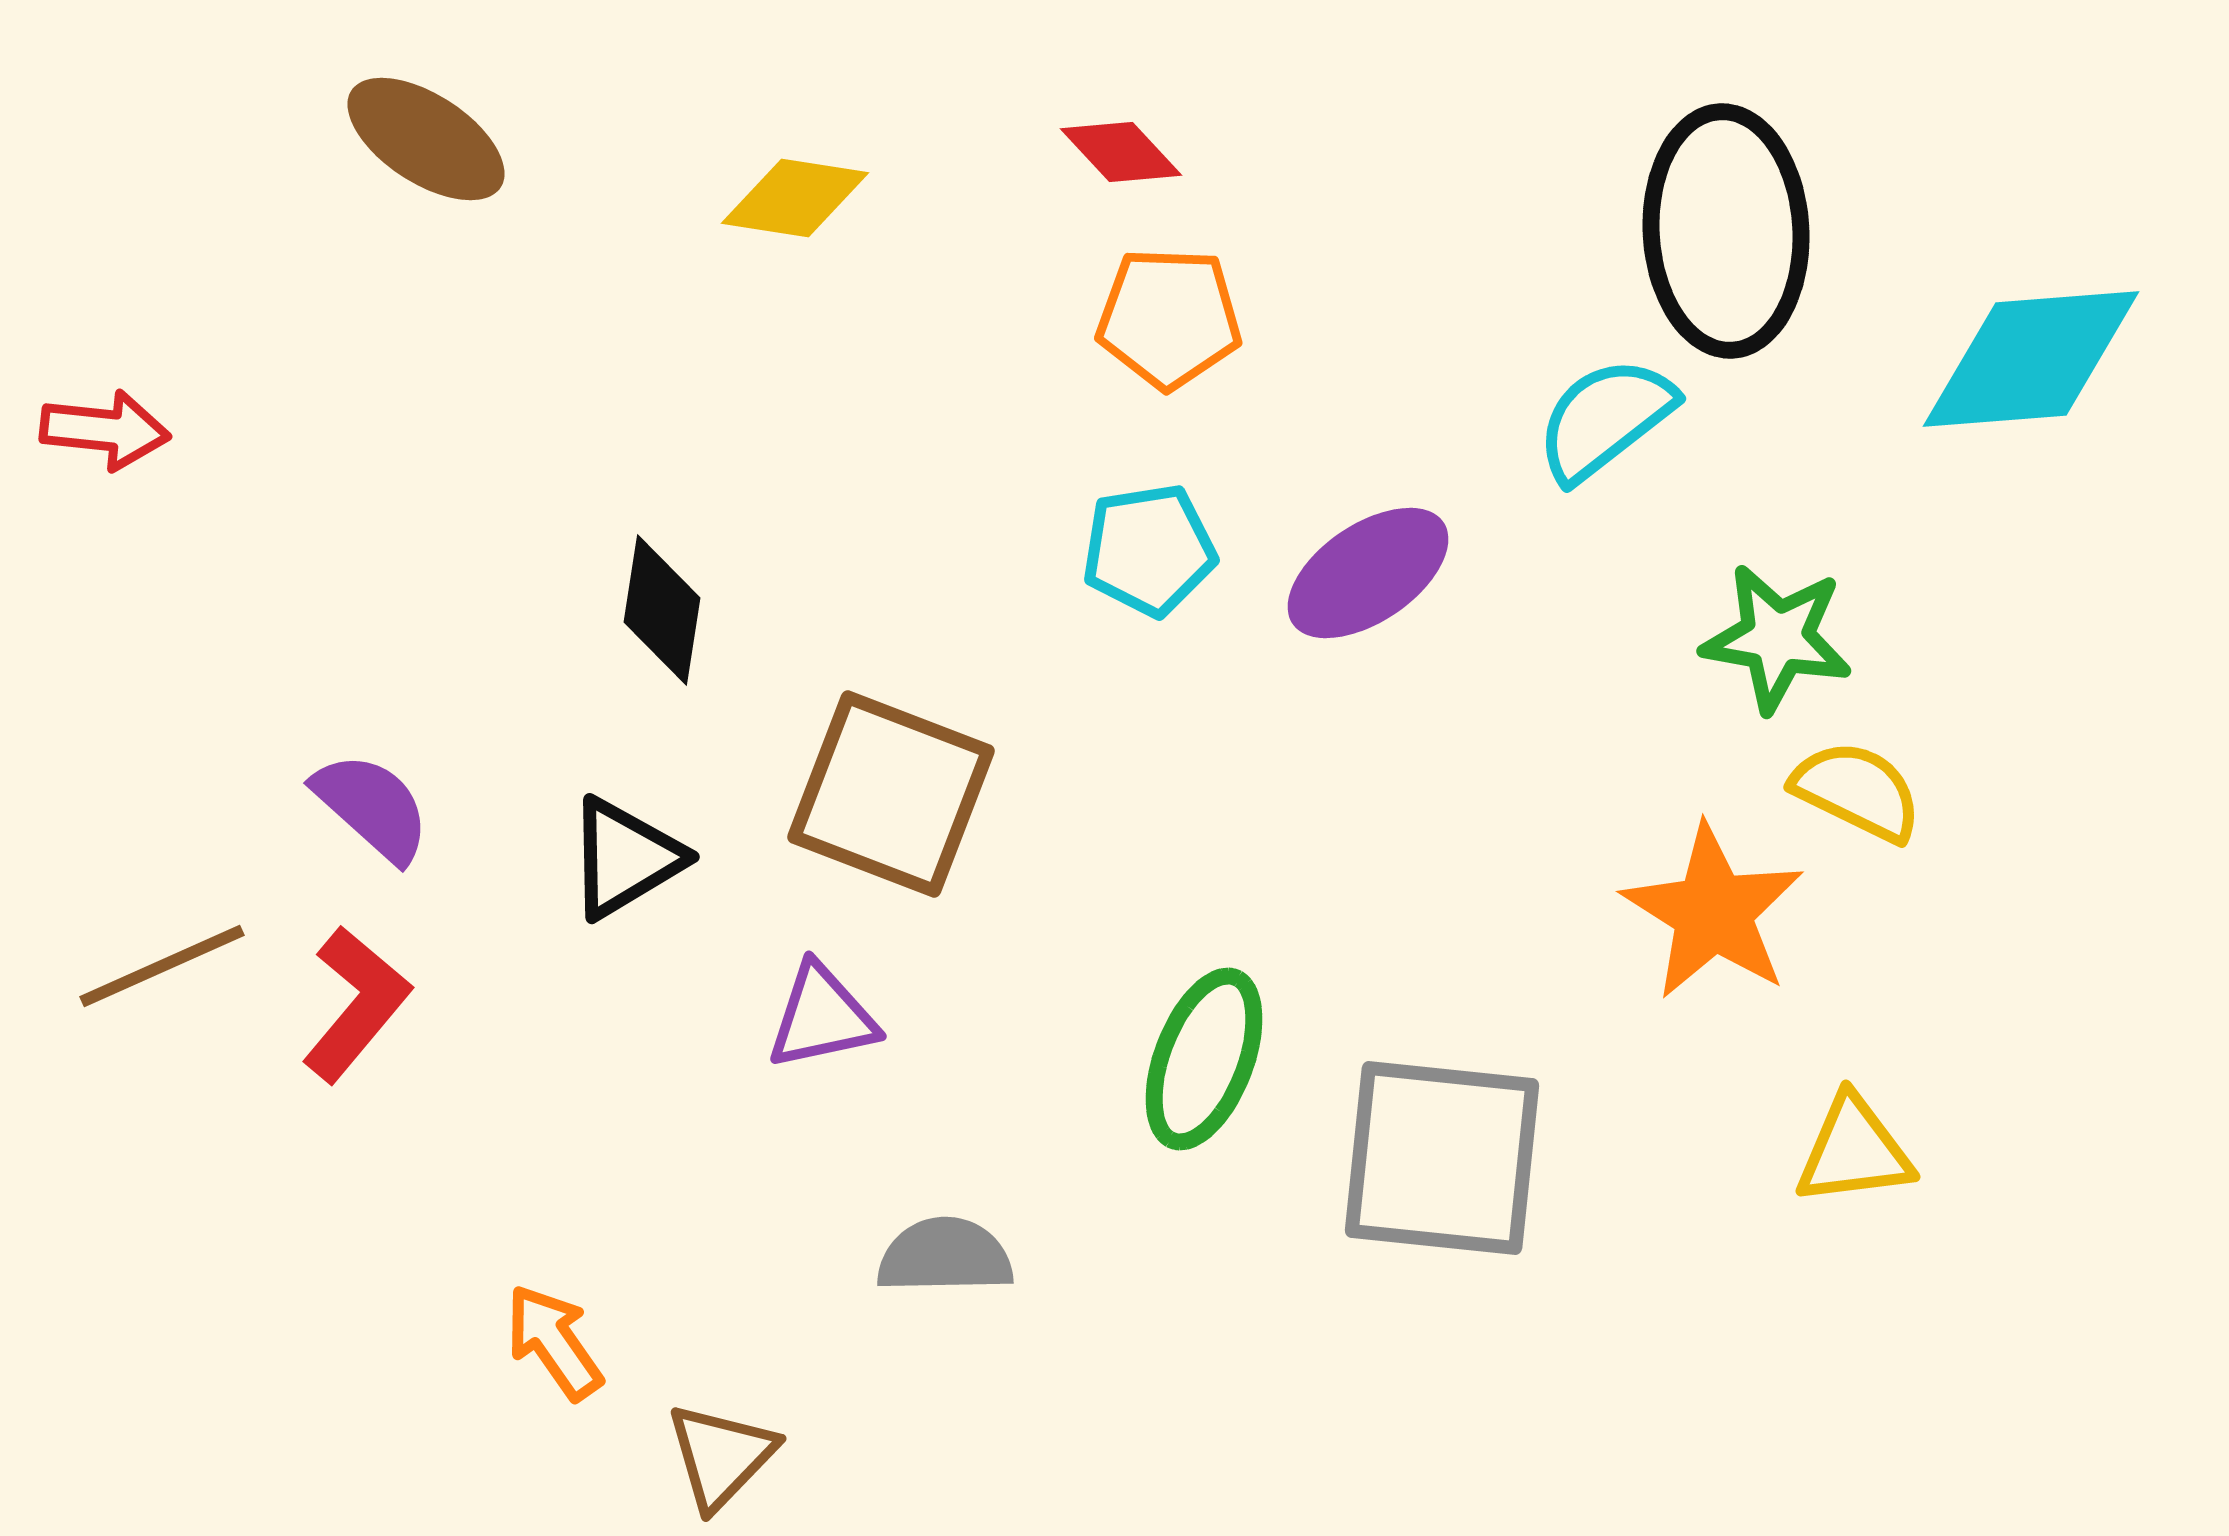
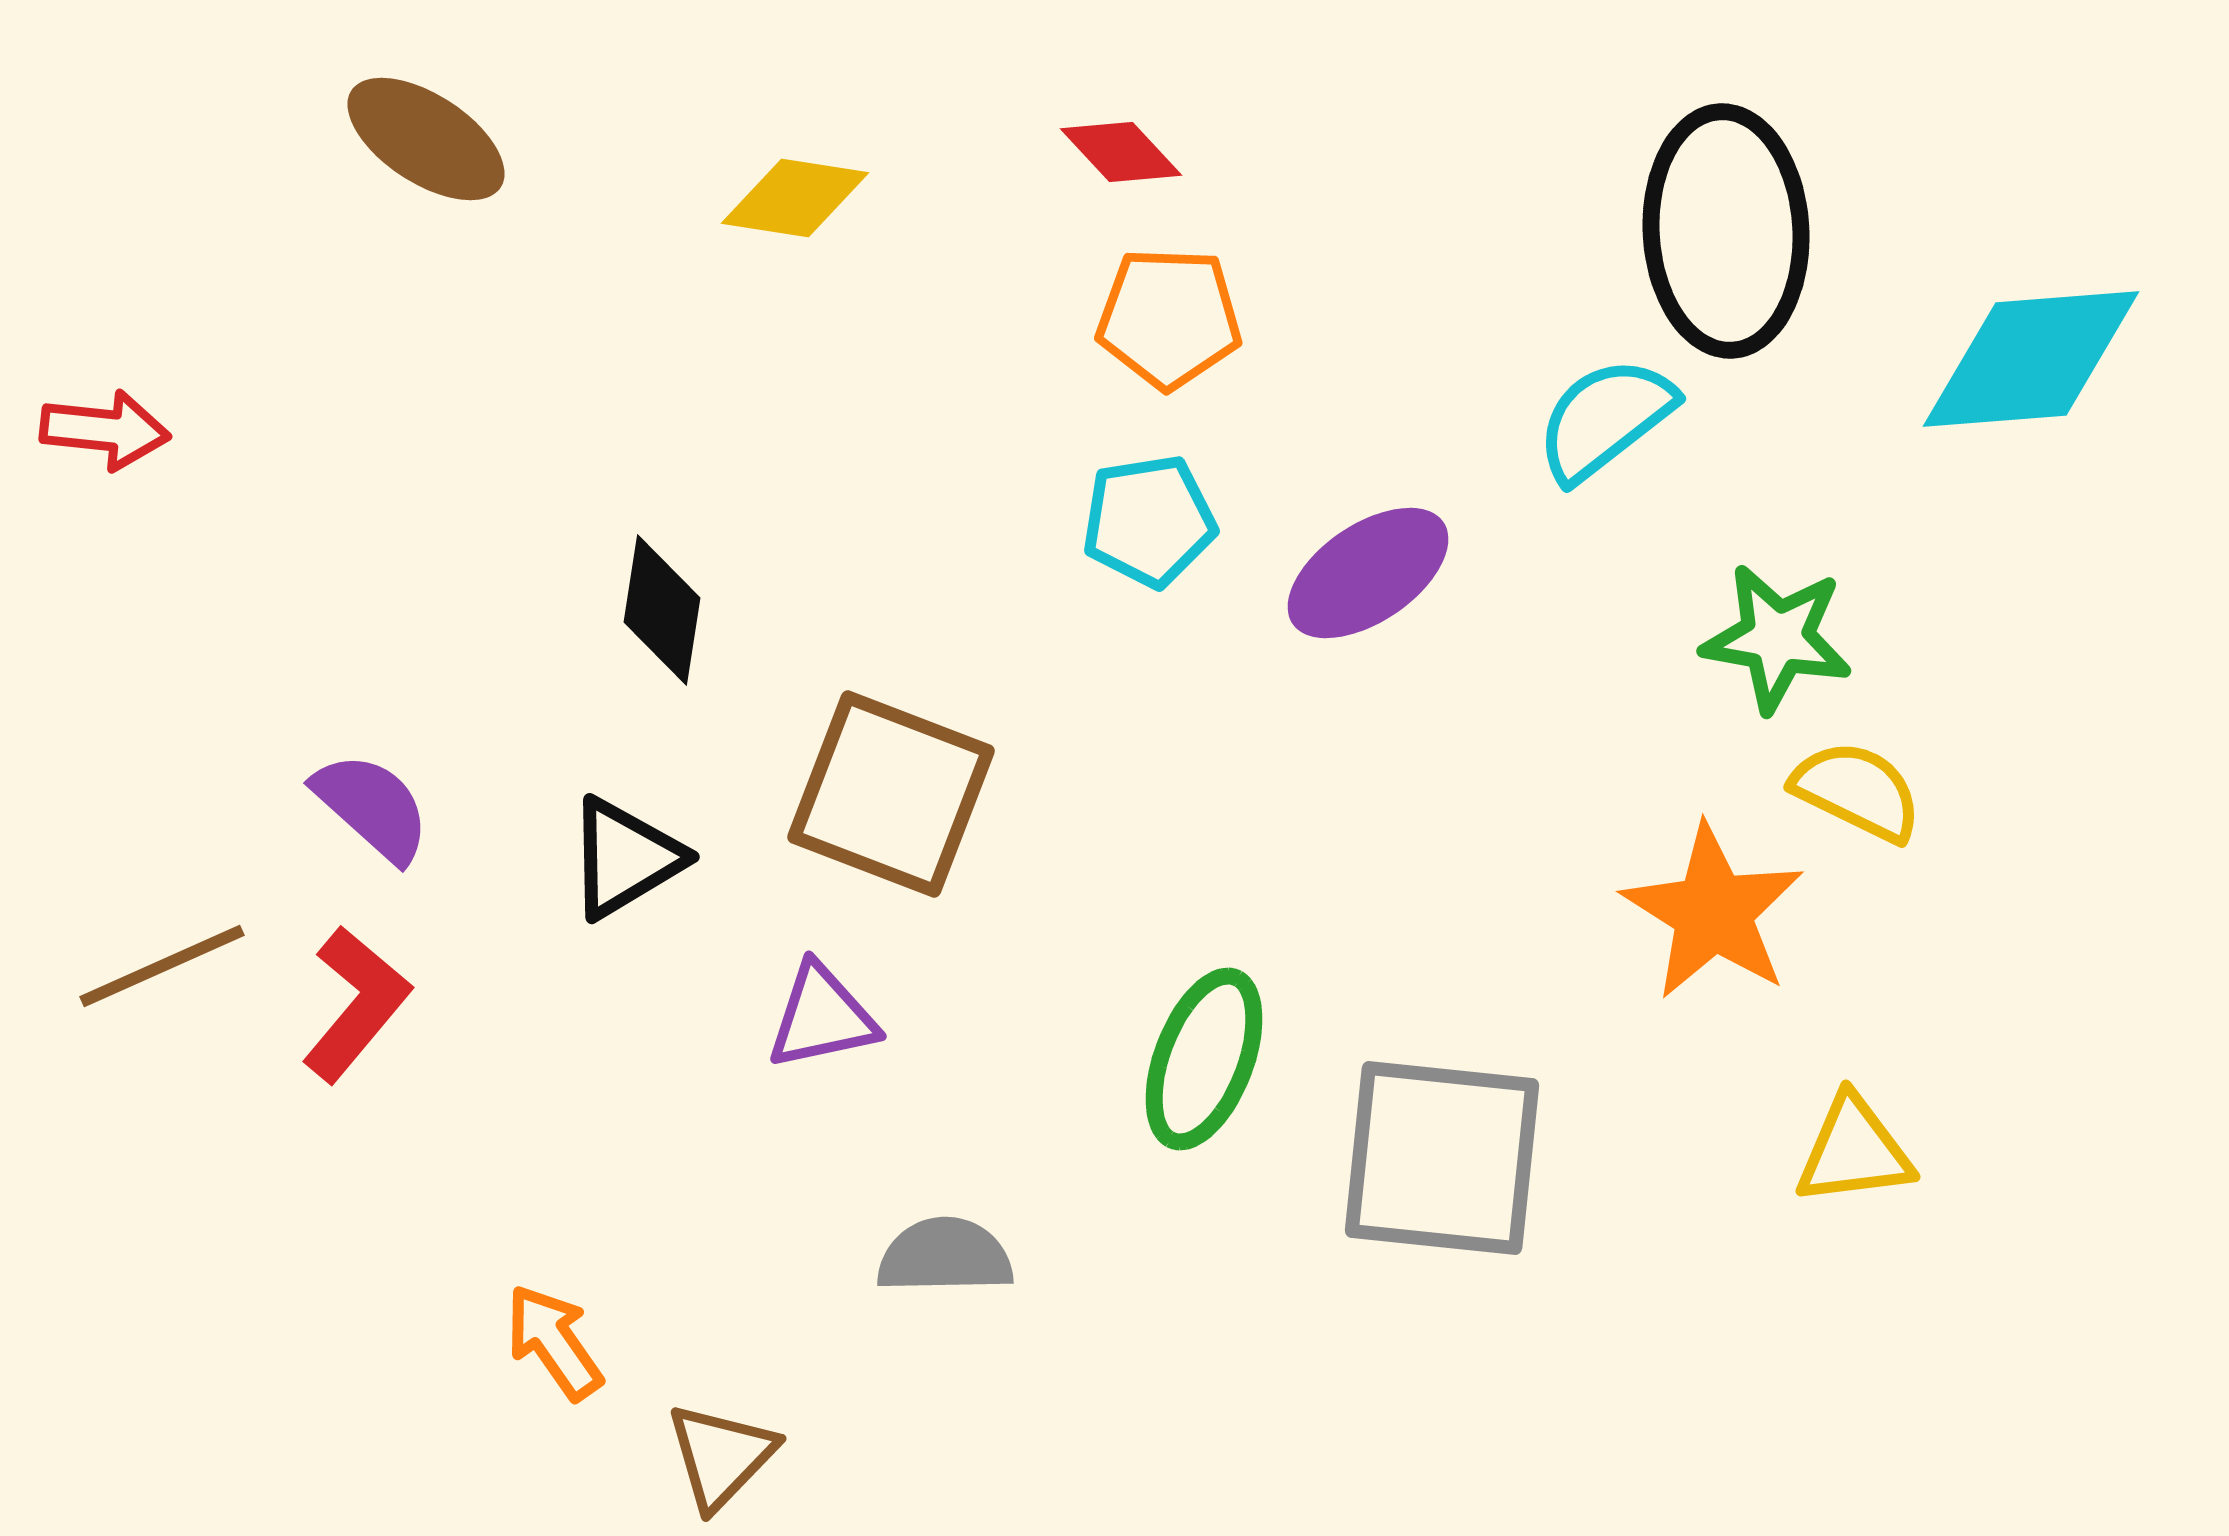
cyan pentagon: moved 29 px up
